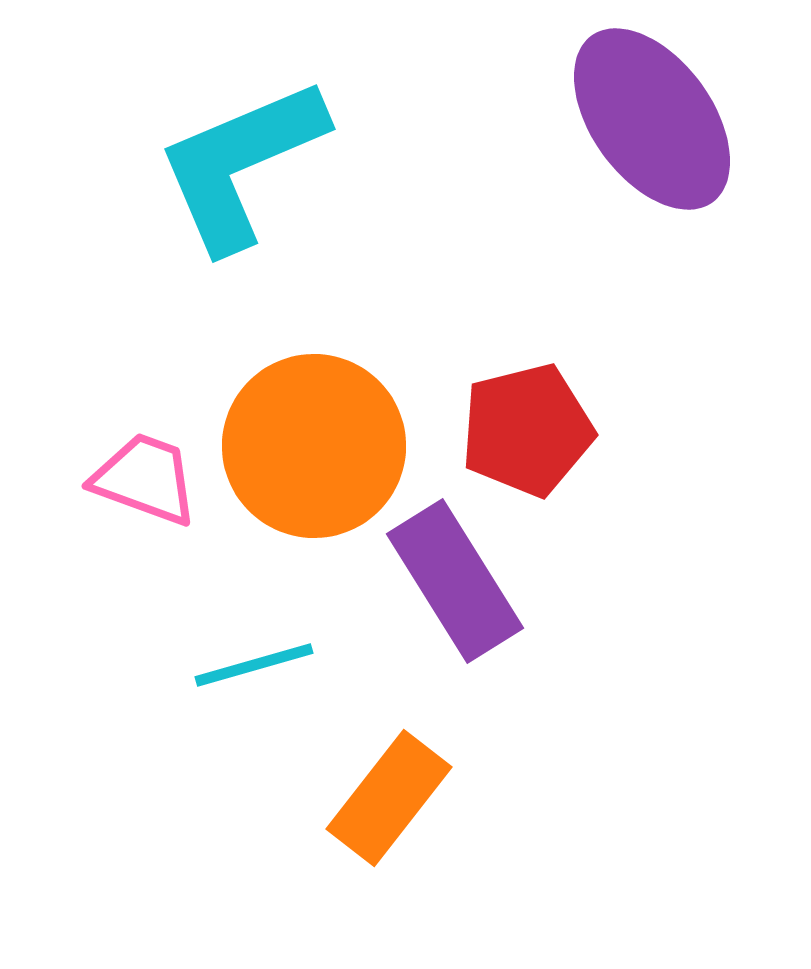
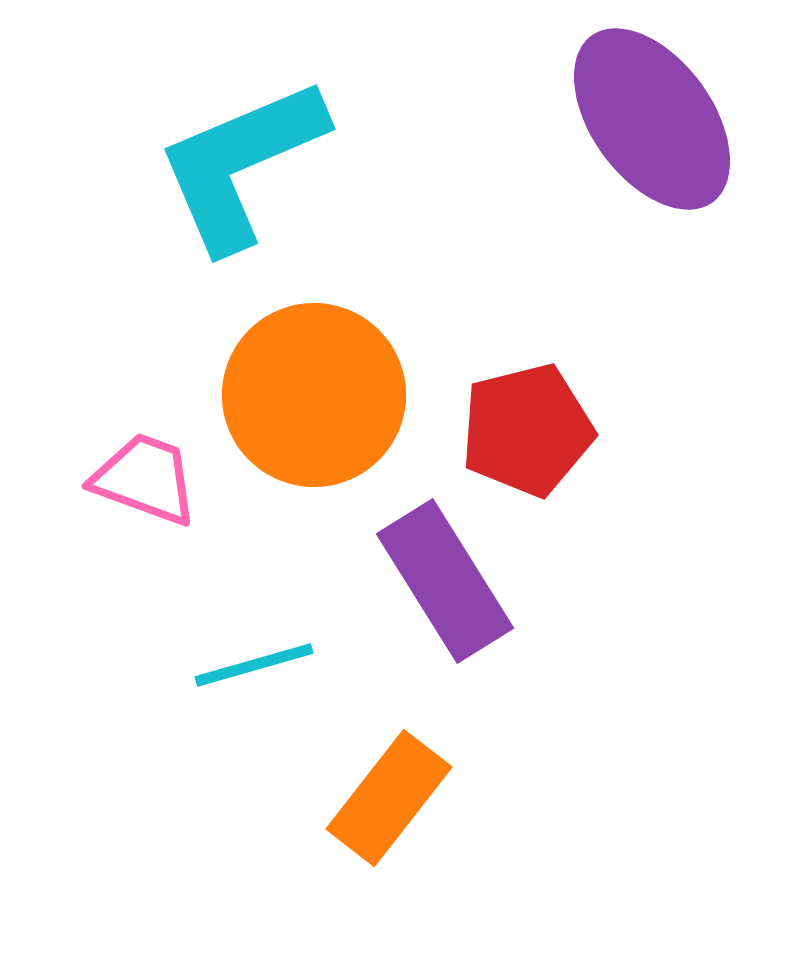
orange circle: moved 51 px up
purple rectangle: moved 10 px left
